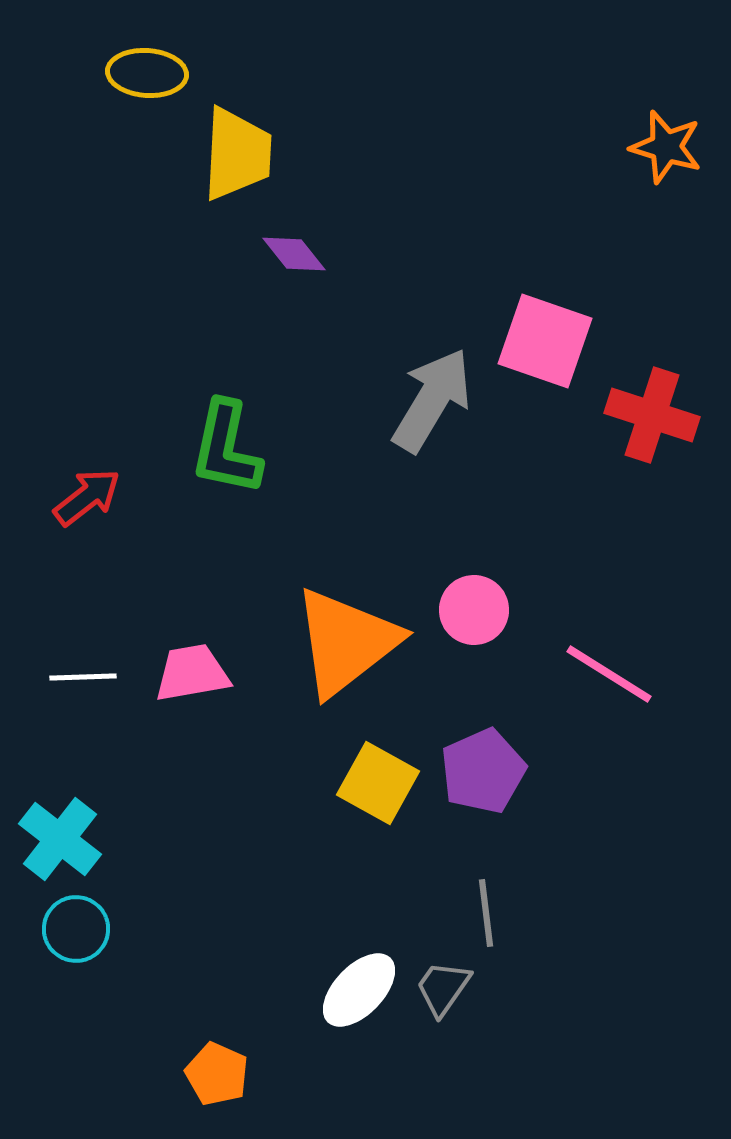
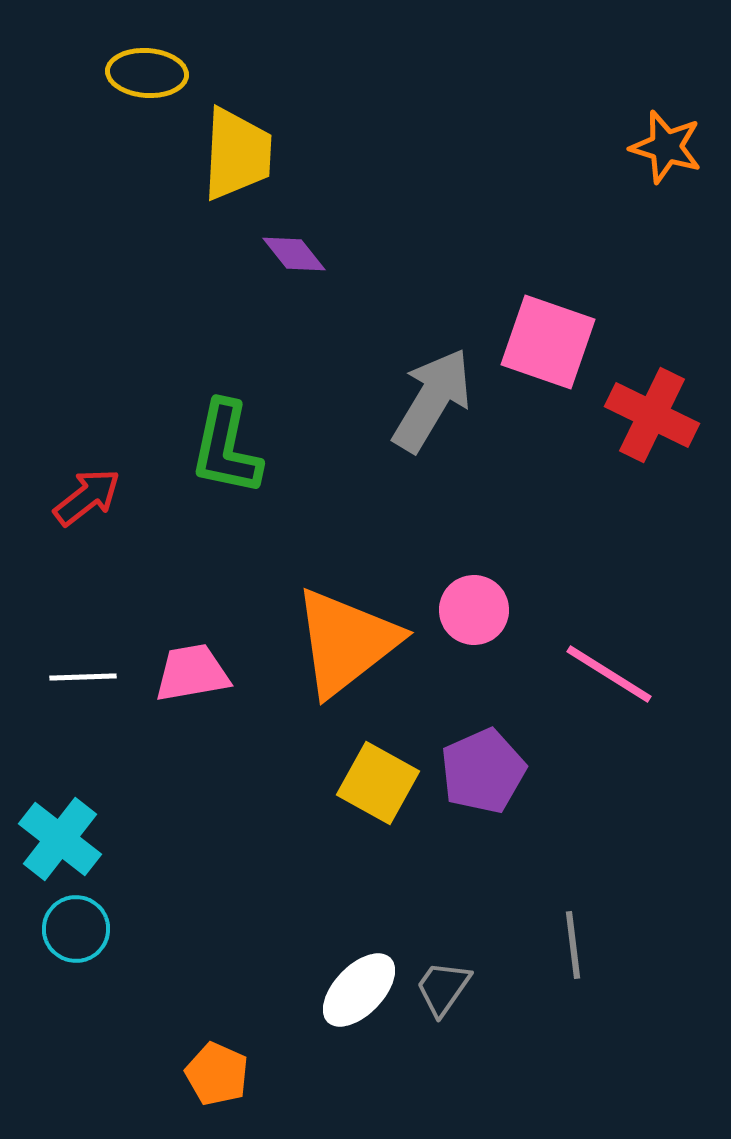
pink square: moved 3 px right, 1 px down
red cross: rotated 8 degrees clockwise
gray line: moved 87 px right, 32 px down
